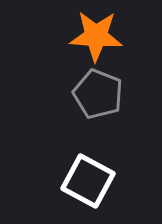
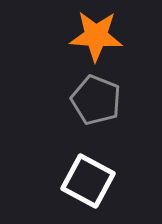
gray pentagon: moved 2 px left, 6 px down
